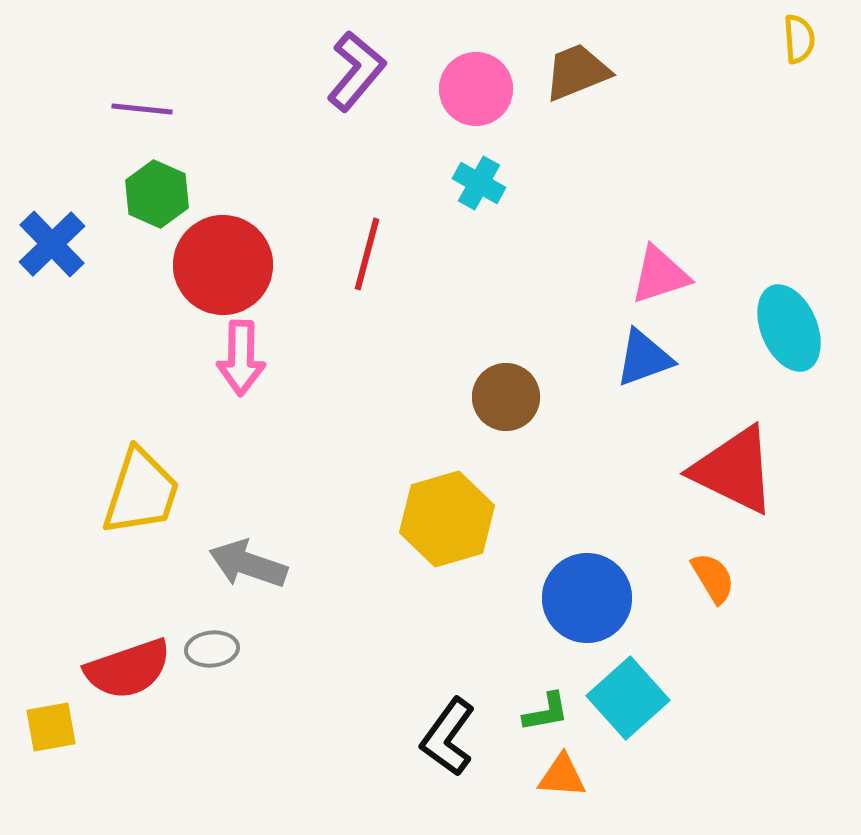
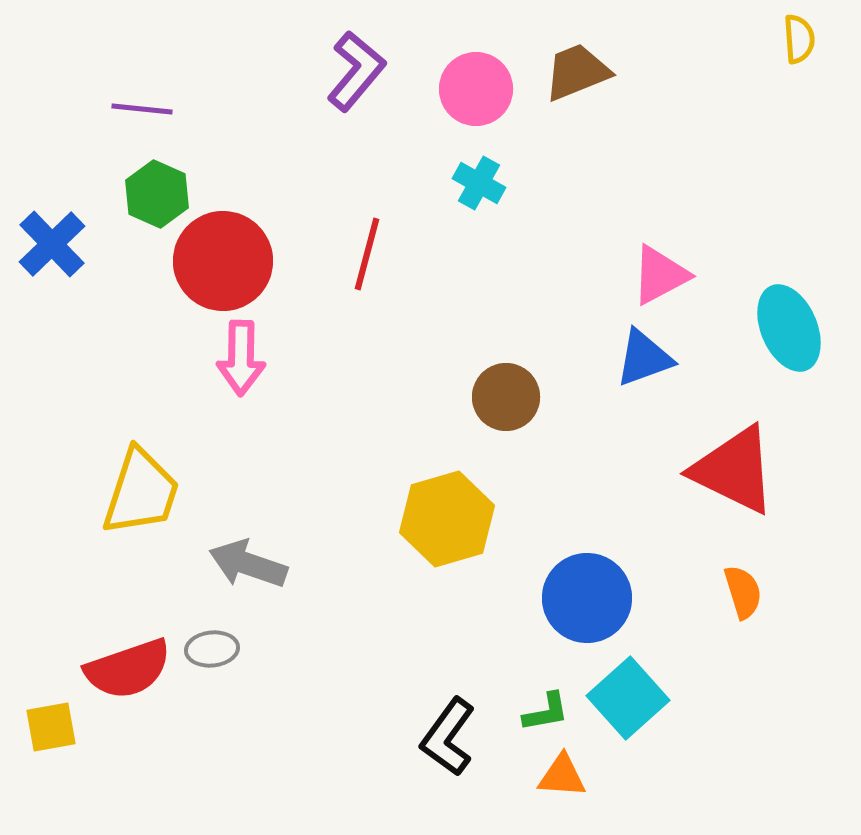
red circle: moved 4 px up
pink triangle: rotated 10 degrees counterclockwise
orange semicircle: moved 30 px right, 14 px down; rotated 14 degrees clockwise
